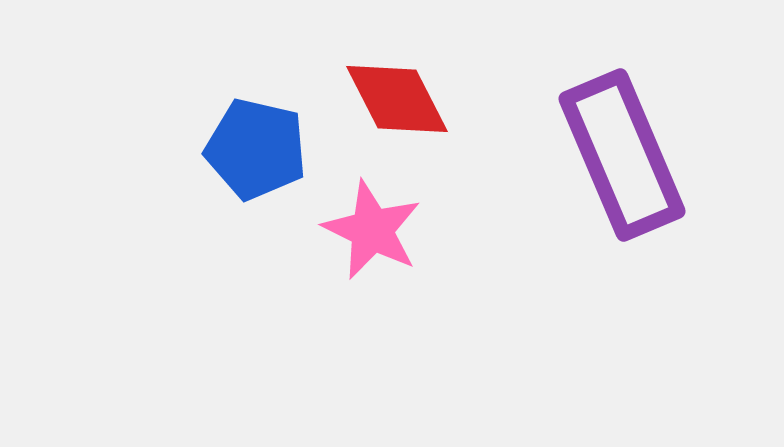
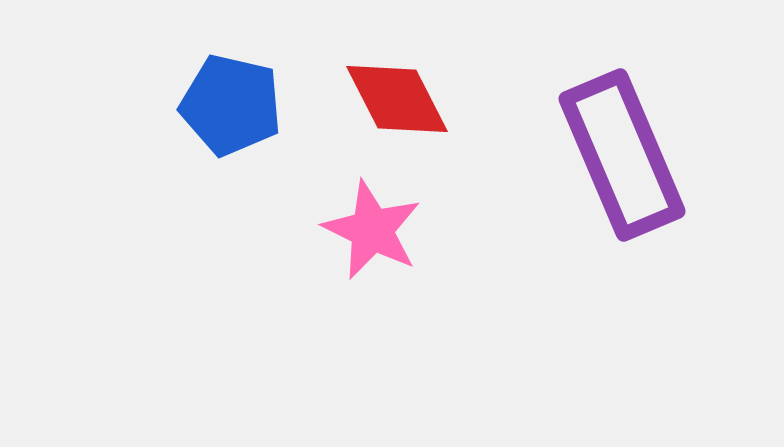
blue pentagon: moved 25 px left, 44 px up
